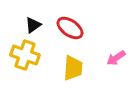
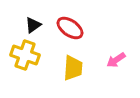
pink arrow: moved 2 px down
